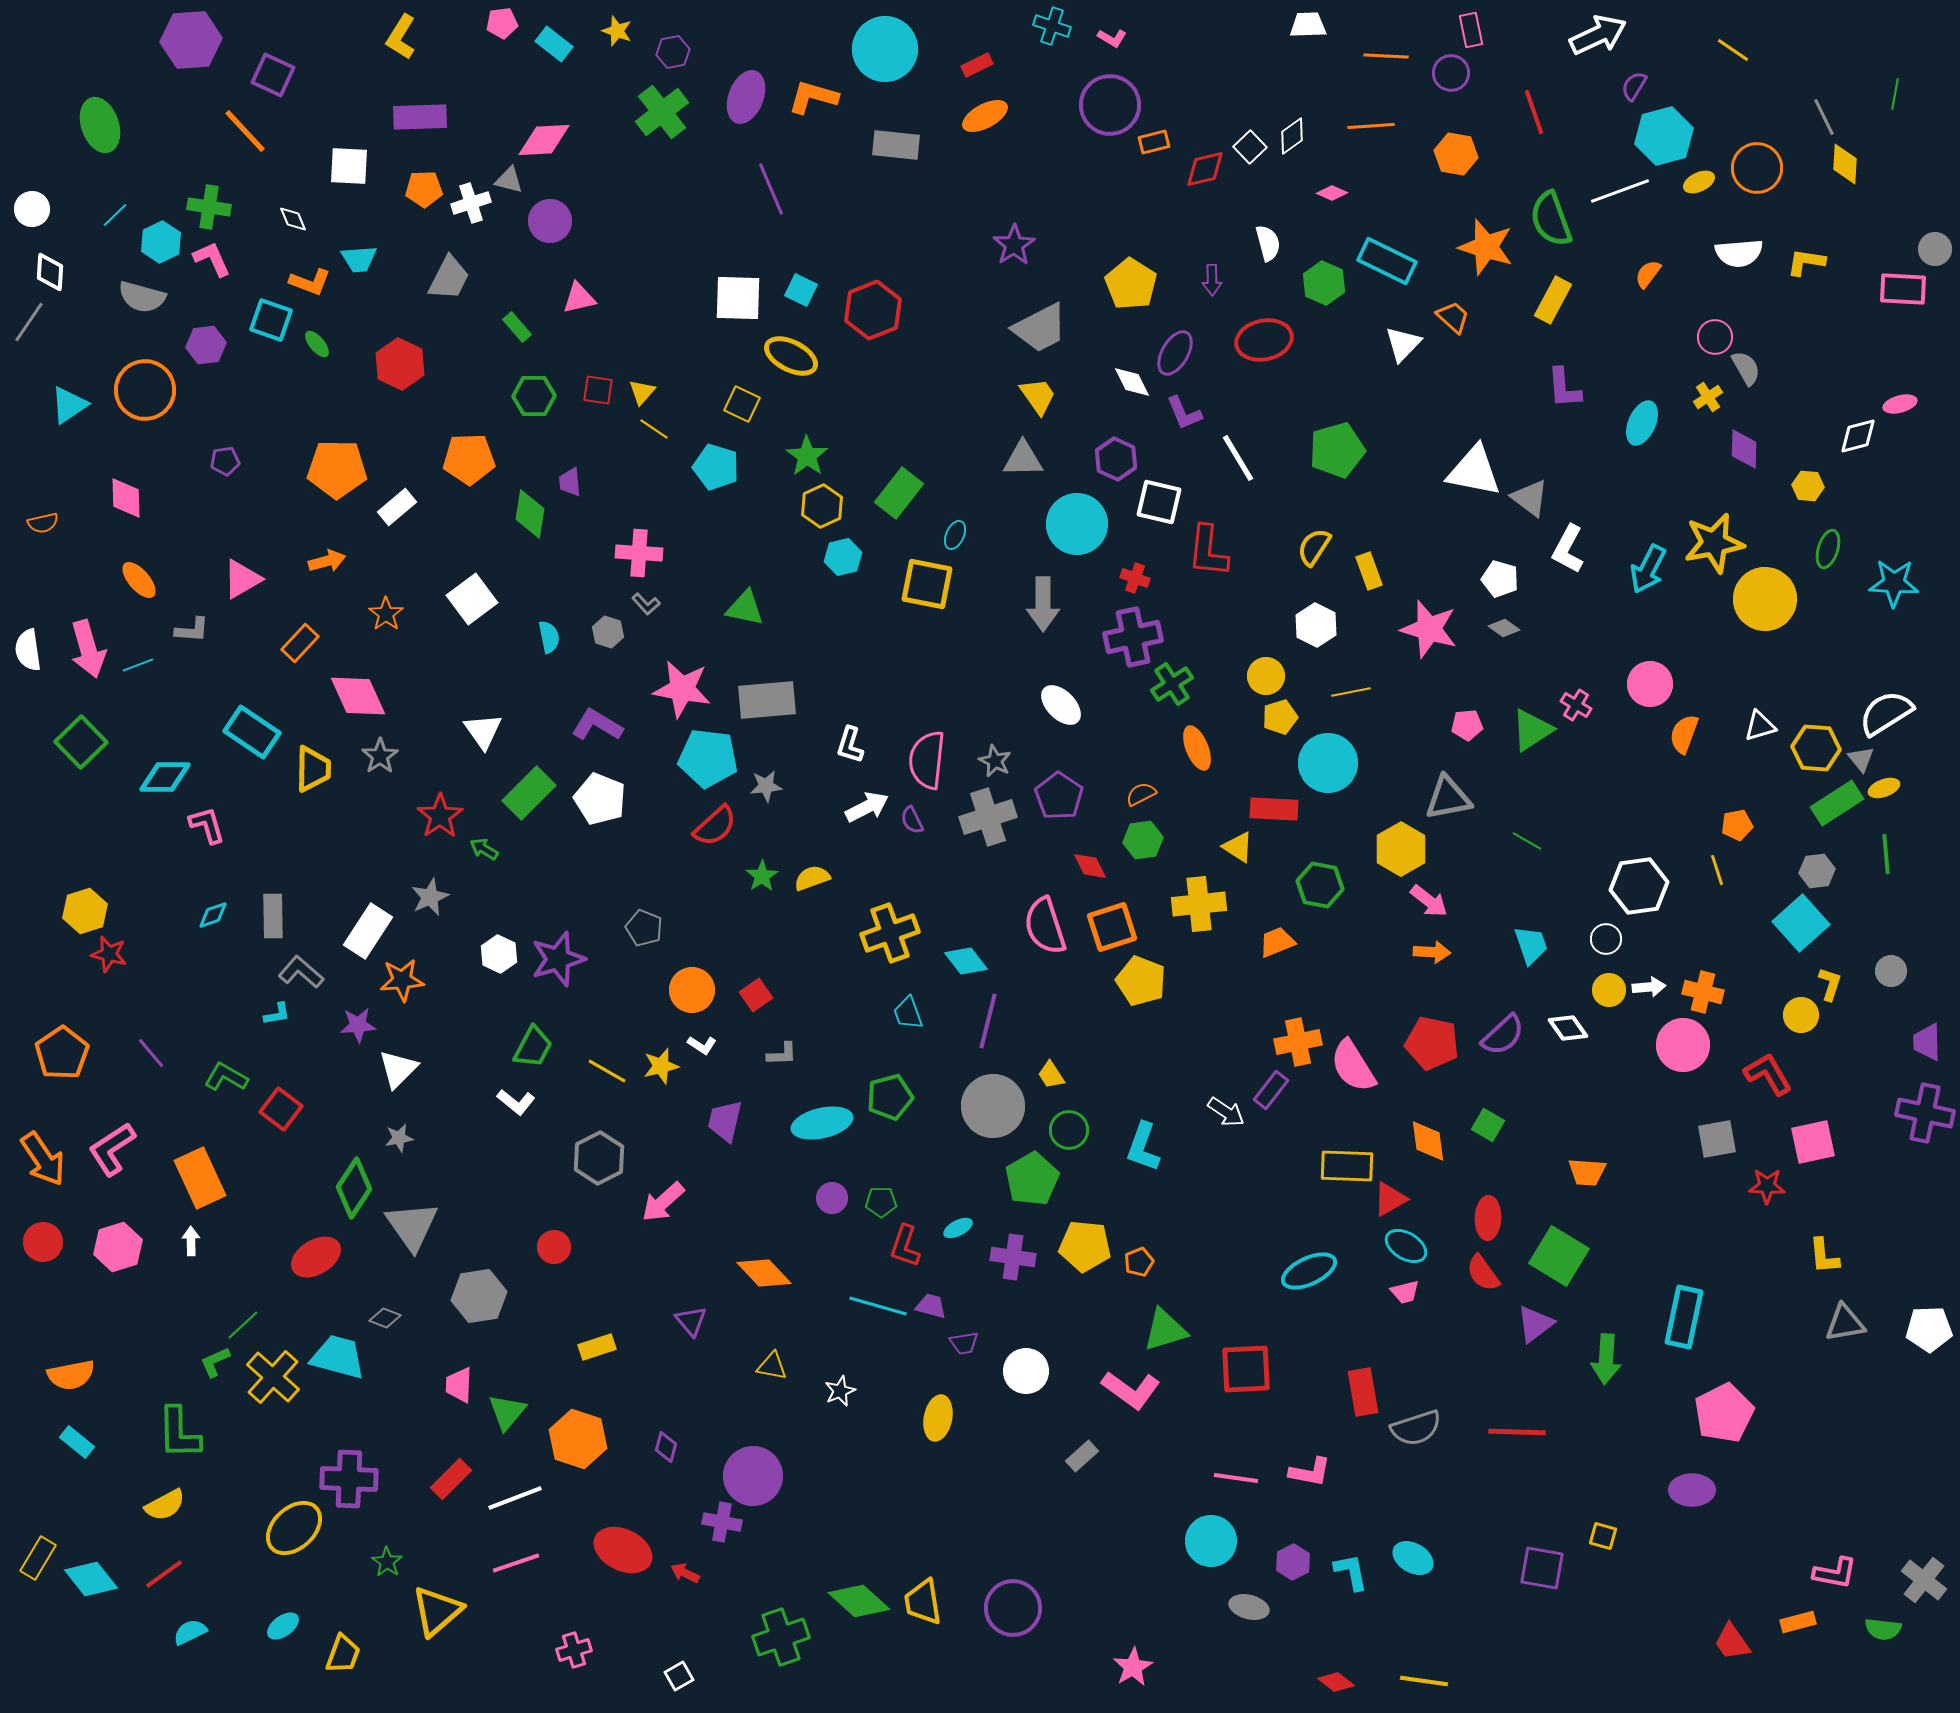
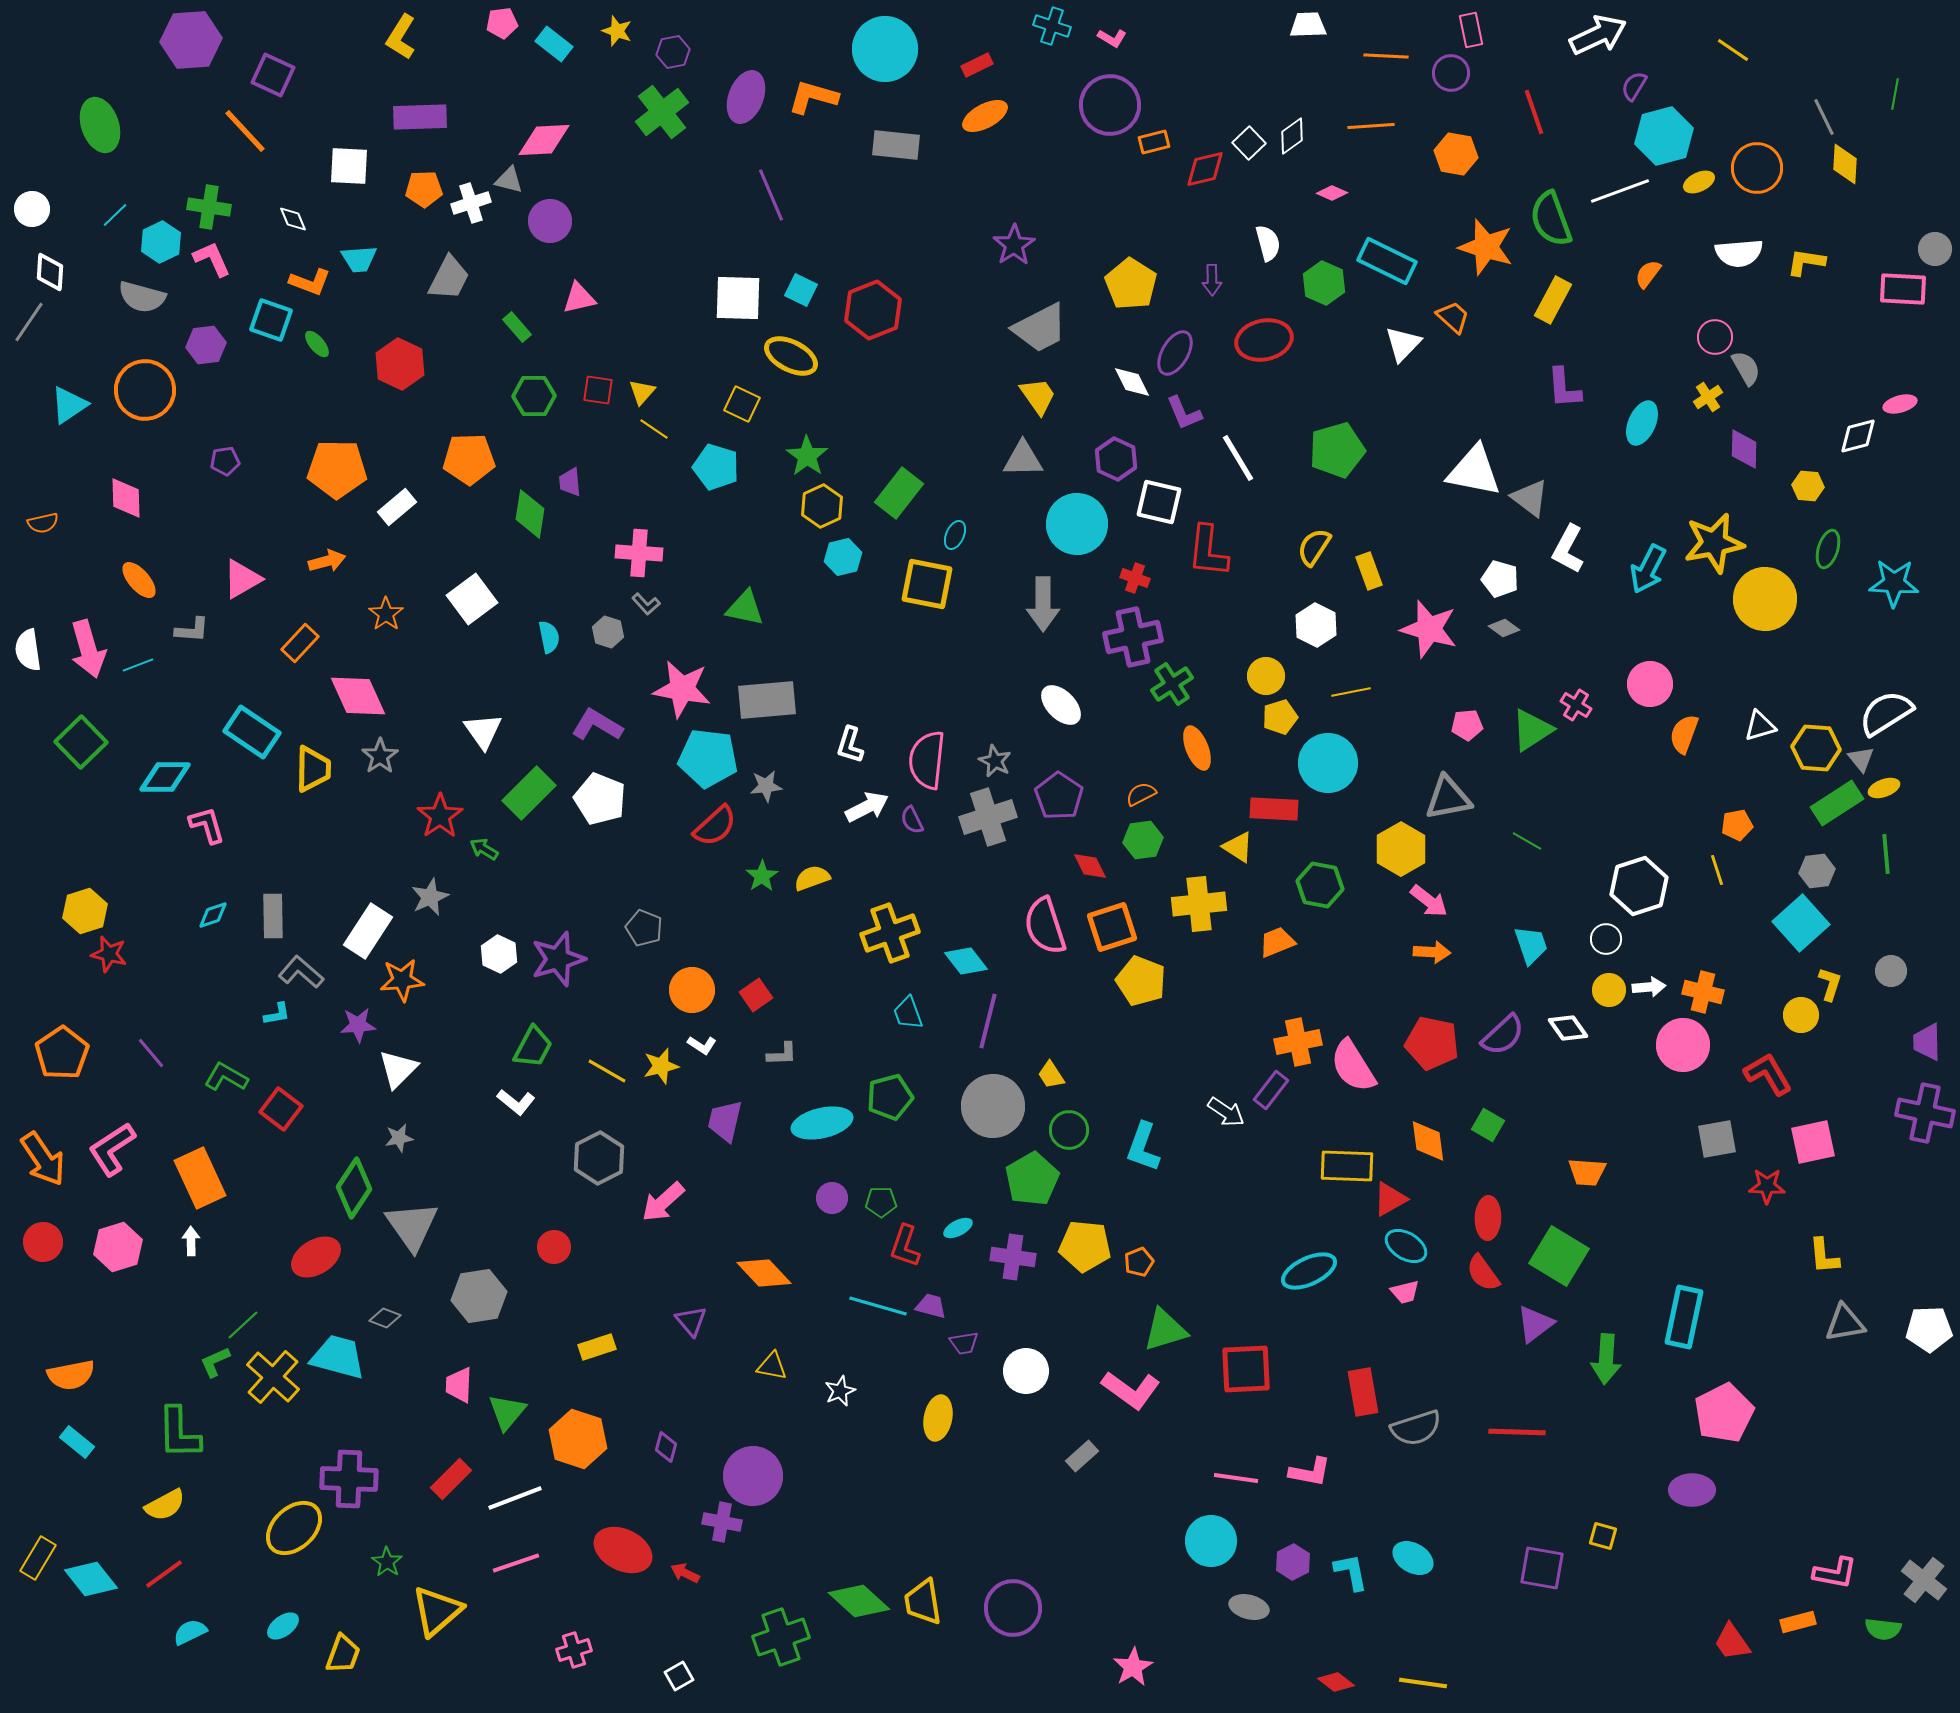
white square at (1250, 147): moved 1 px left, 4 px up
purple line at (771, 189): moved 6 px down
white hexagon at (1639, 886): rotated 10 degrees counterclockwise
yellow line at (1424, 1681): moved 1 px left, 2 px down
